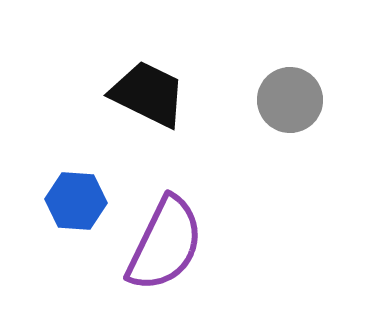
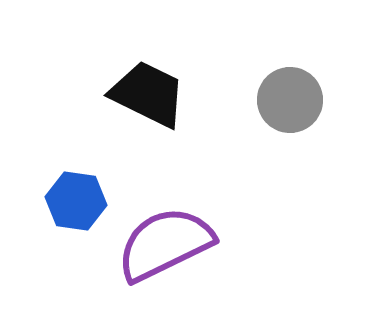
blue hexagon: rotated 4 degrees clockwise
purple semicircle: rotated 142 degrees counterclockwise
